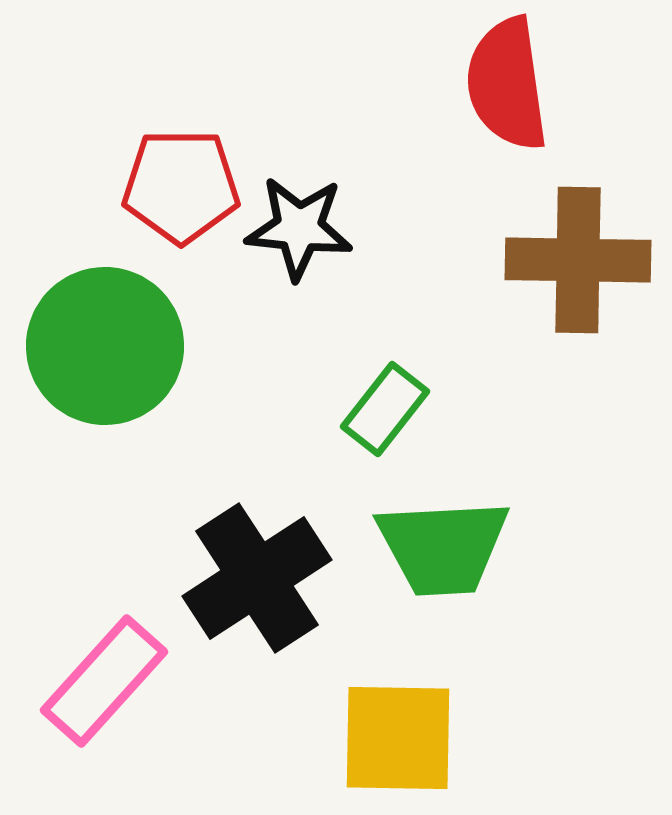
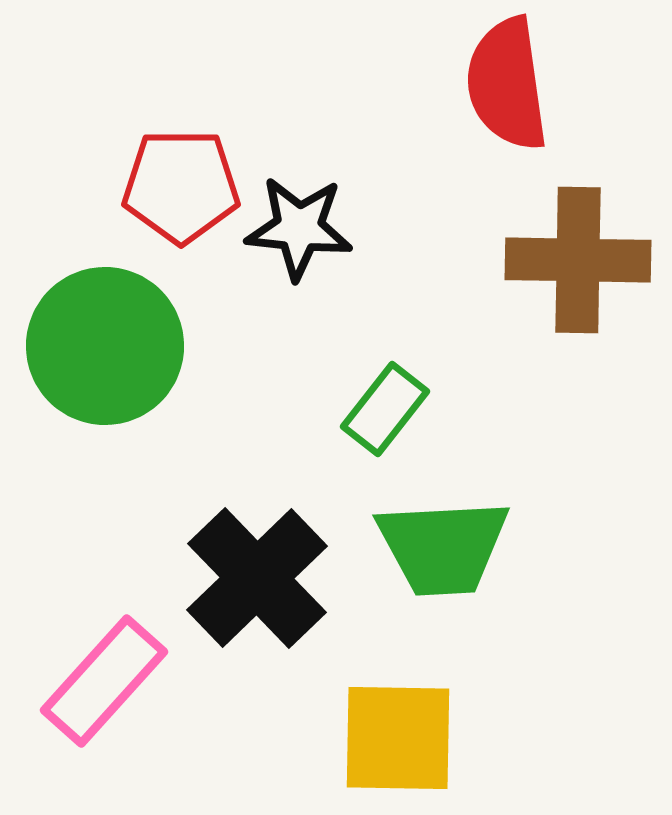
black cross: rotated 11 degrees counterclockwise
